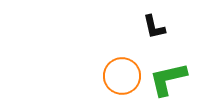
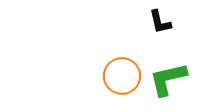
black L-shape: moved 6 px right, 5 px up
